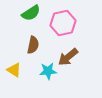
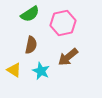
green semicircle: moved 1 px left, 1 px down
brown semicircle: moved 2 px left
cyan star: moved 7 px left; rotated 30 degrees clockwise
